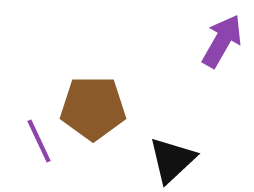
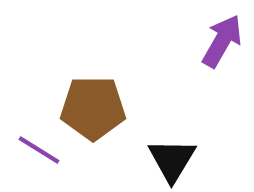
purple line: moved 9 px down; rotated 33 degrees counterclockwise
black triangle: rotated 16 degrees counterclockwise
